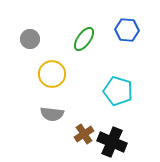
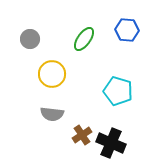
brown cross: moved 2 px left, 1 px down
black cross: moved 1 px left, 1 px down
